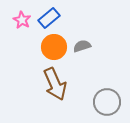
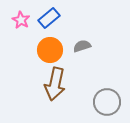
pink star: moved 1 px left
orange circle: moved 4 px left, 3 px down
brown arrow: rotated 36 degrees clockwise
